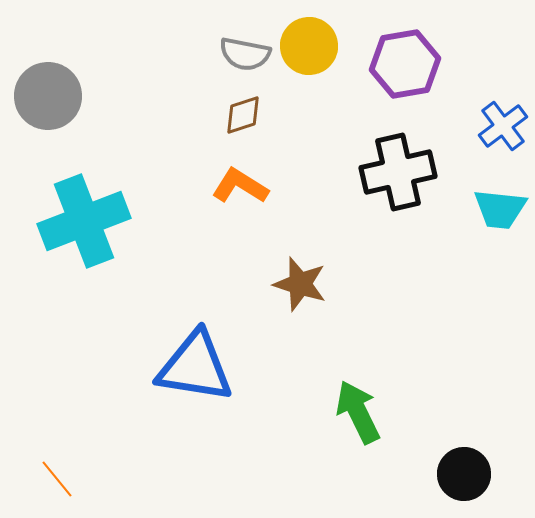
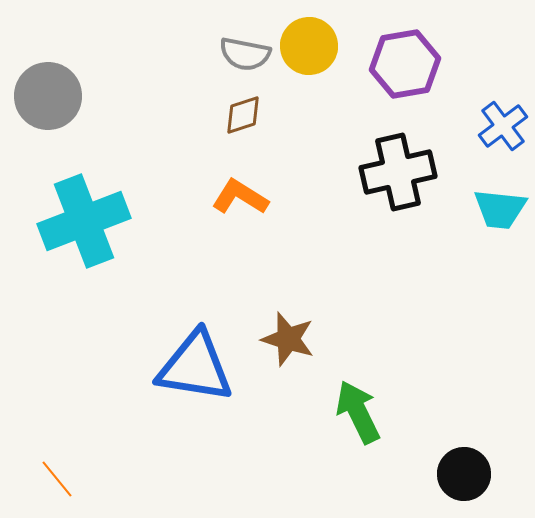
orange L-shape: moved 11 px down
brown star: moved 12 px left, 55 px down
